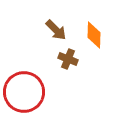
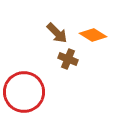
brown arrow: moved 1 px right, 3 px down
orange diamond: moved 1 px left; rotated 60 degrees counterclockwise
